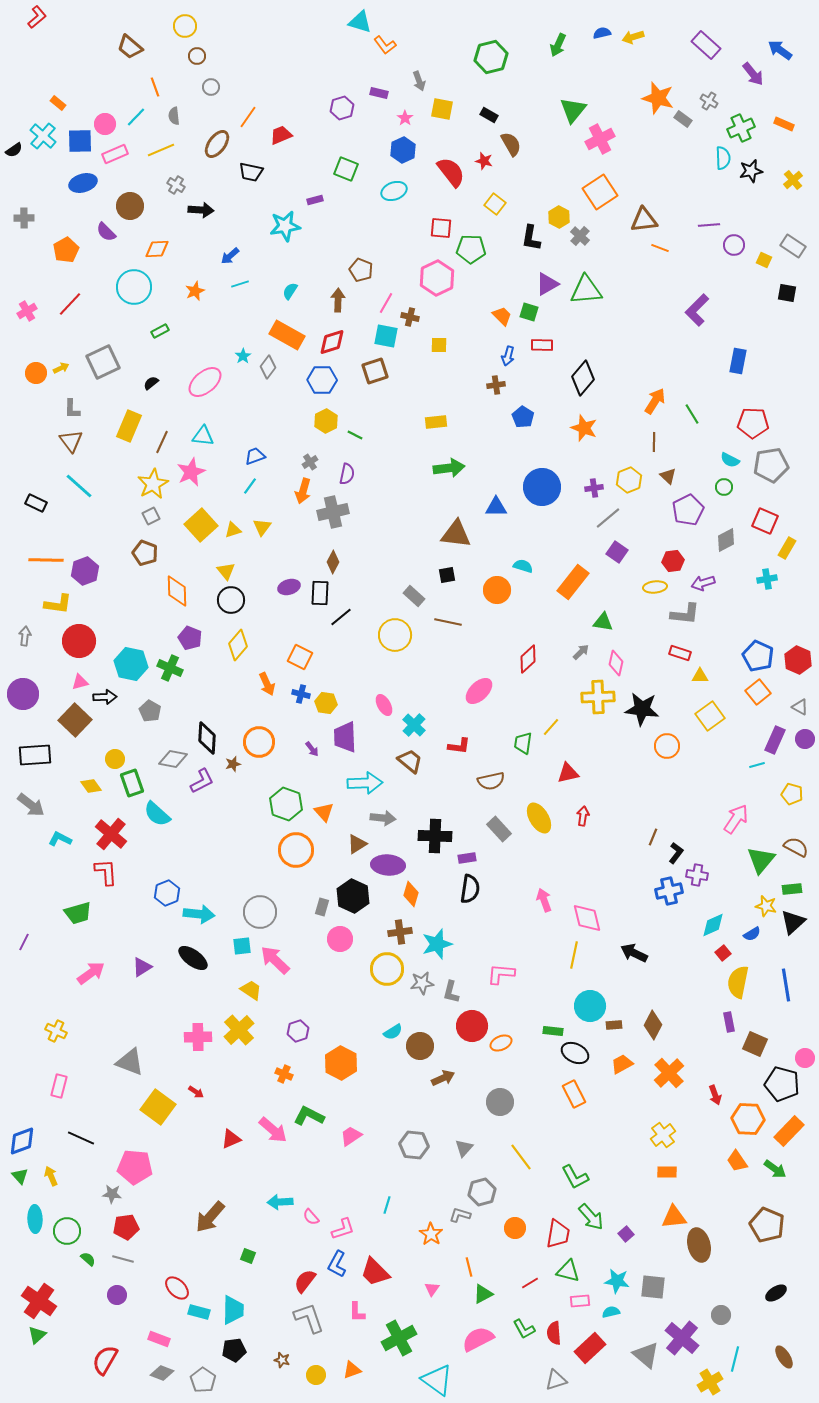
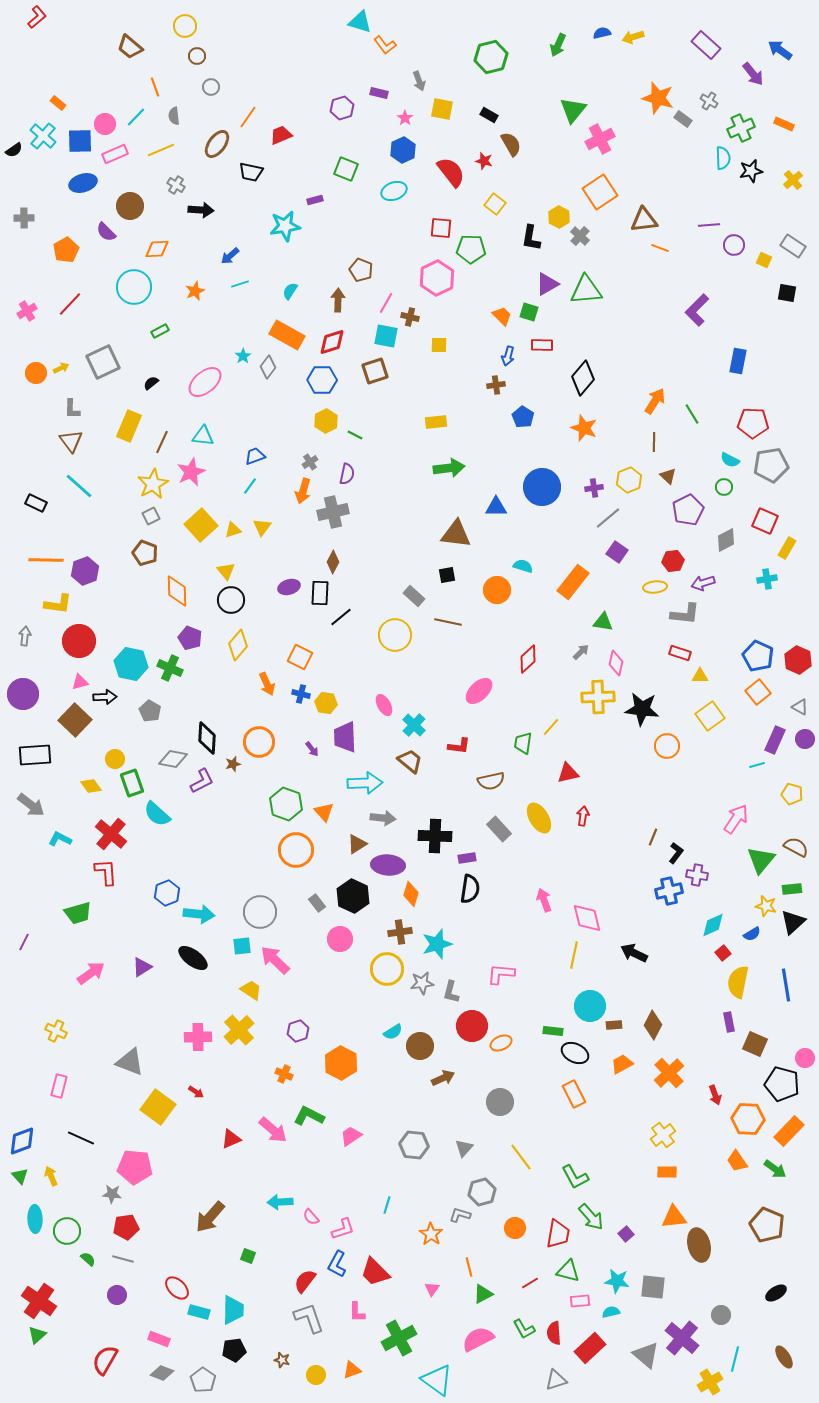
gray rectangle at (322, 907): moved 5 px left, 4 px up; rotated 54 degrees counterclockwise
